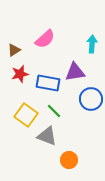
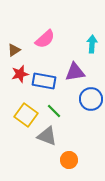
blue rectangle: moved 4 px left, 2 px up
